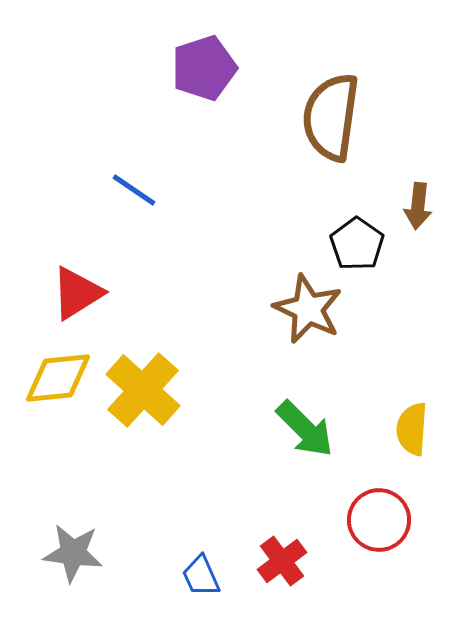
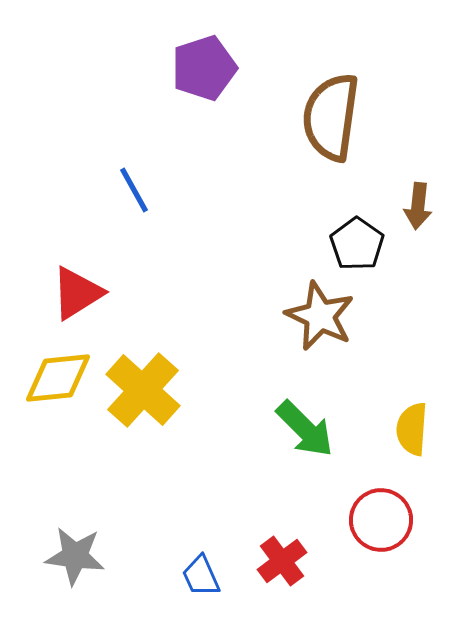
blue line: rotated 27 degrees clockwise
brown star: moved 12 px right, 7 px down
red circle: moved 2 px right
gray star: moved 2 px right, 3 px down
